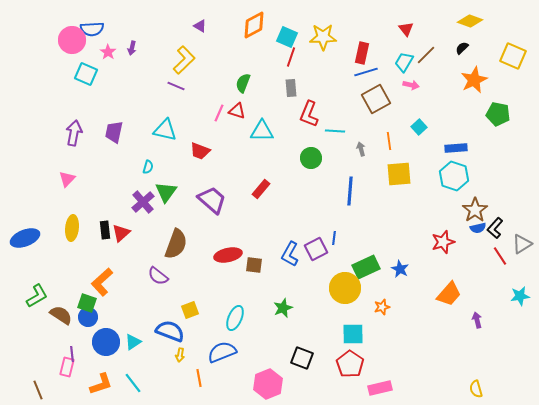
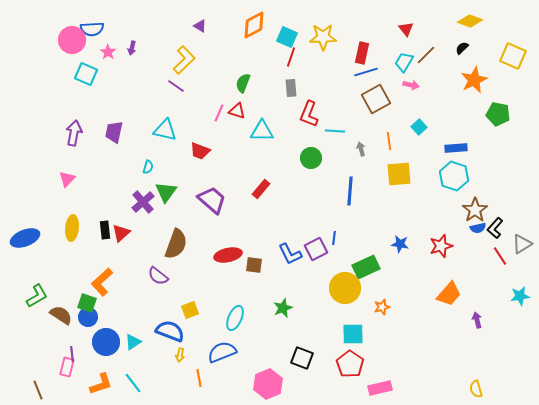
purple line at (176, 86): rotated 12 degrees clockwise
red star at (443, 242): moved 2 px left, 4 px down
blue L-shape at (290, 254): rotated 55 degrees counterclockwise
blue star at (400, 269): moved 25 px up; rotated 18 degrees counterclockwise
